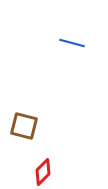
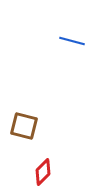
blue line: moved 2 px up
